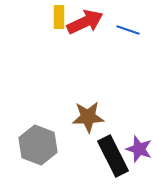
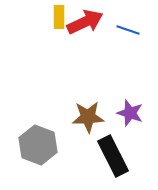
purple star: moved 9 px left, 36 px up
